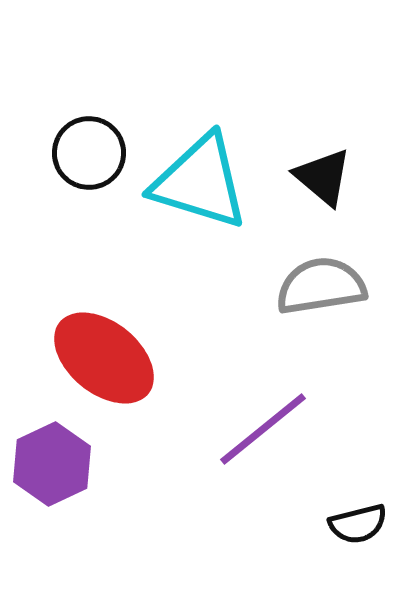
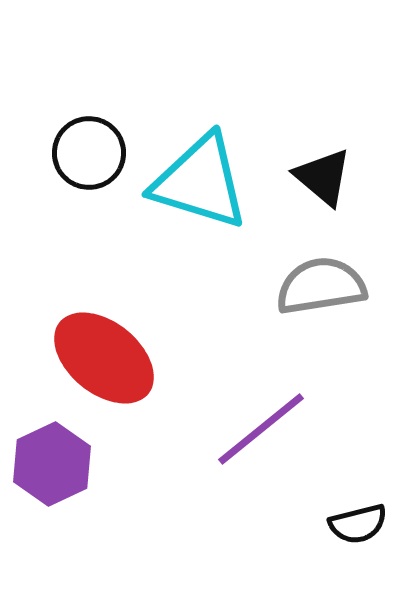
purple line: moved 2 px left
